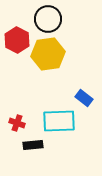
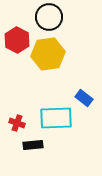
black circle: moved 1 px right, 2 px up
cyan rectangle: moved 3 px left, 3 px up
